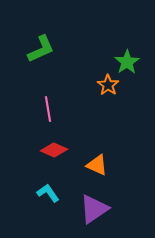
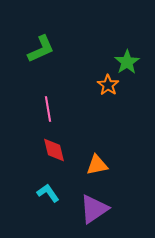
red diamond: rotated 52 degrees clockwise
orange triangle: rotated 35 degrees counterclockwise
